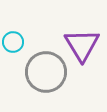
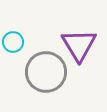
purple triangle: moved 3 px left
